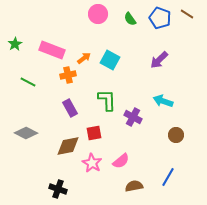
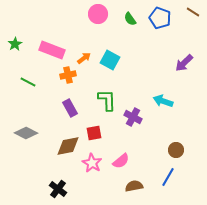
brown line: moved 6 px right, 2 px up
purple arrow: moved 25 px right, 3 px down
brown circle: moved 15 px down
black cross: rotated 18 degrees clockwise
